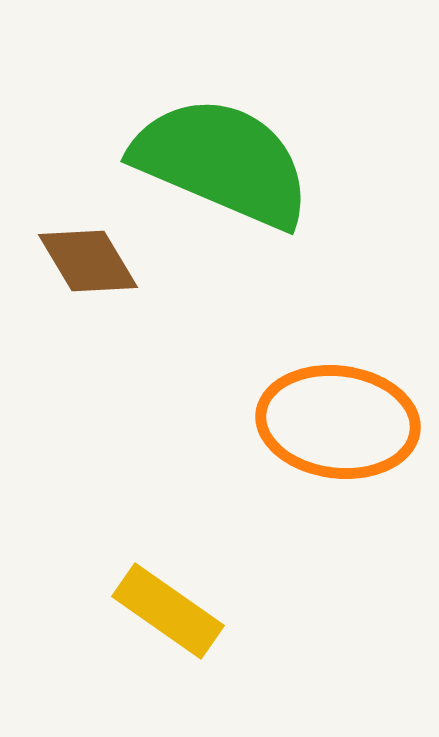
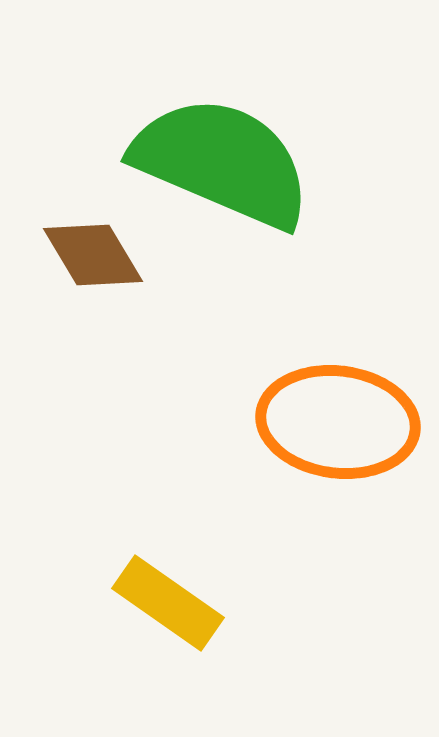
brown diamond: moved 5 px right, 6 px up
yellow rectangle: moved 8 px up
